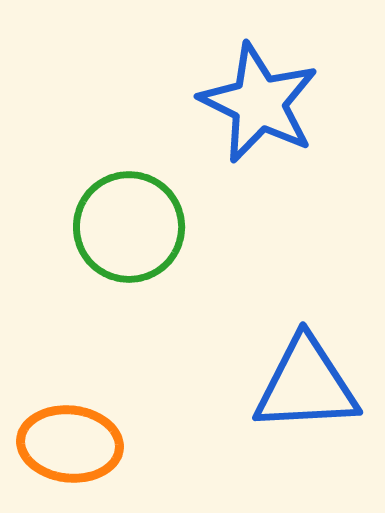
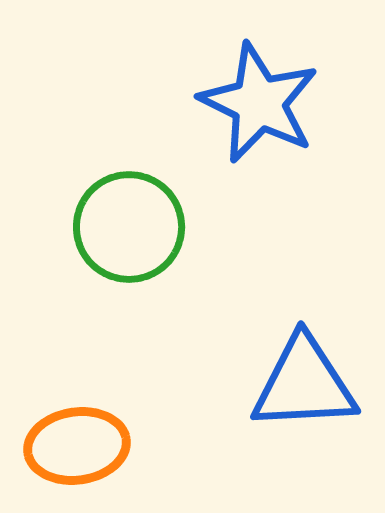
blue triangle: moved 2 px left, 1 px up
orange ellipse: moved 7 px right, 2 px down; rotated 14 degrees counterclockwise
